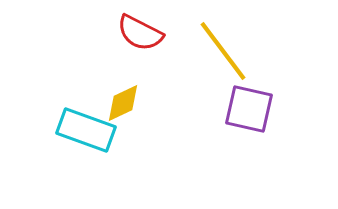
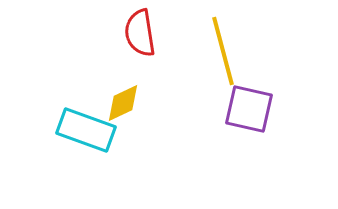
red semicircle: rotated 54 degrees clockwise
yellow line: rotated 22 degrees clockwise
